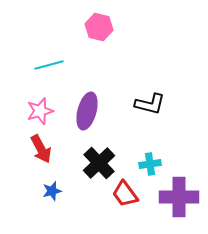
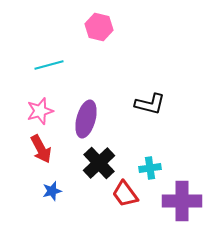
purple ellipse: moved 1 px left, 8 px down
cyan cross: moved 4 px down
purple cross: moved 3 px right, 4 px down
